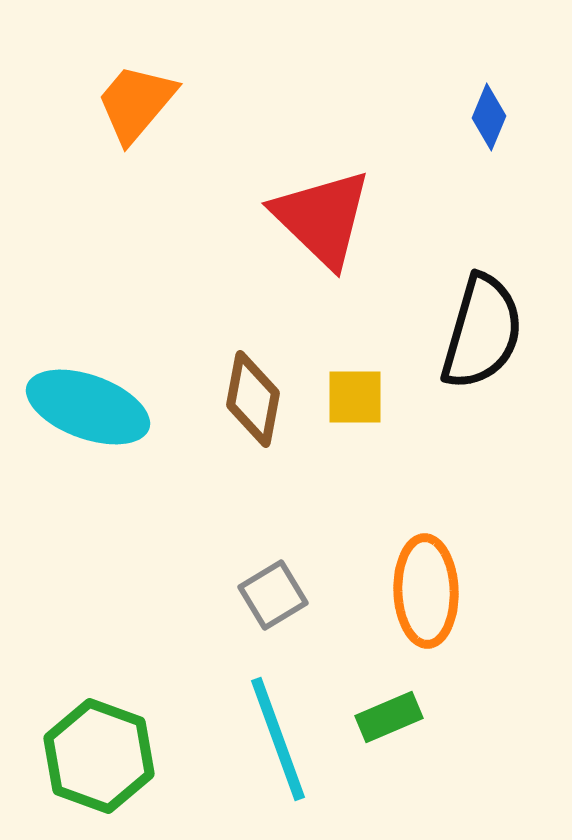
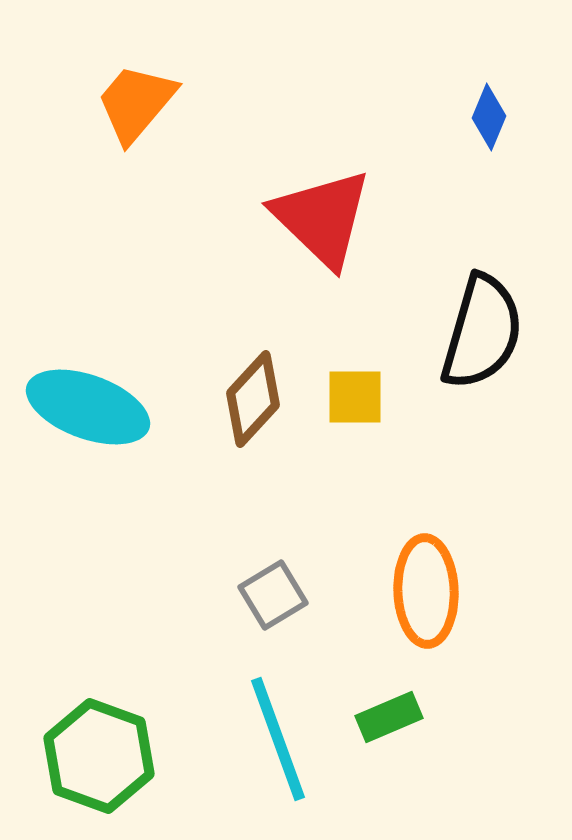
brown diamond: rotated 32 degrees clockwise
